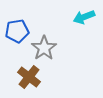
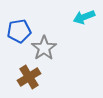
blue pentagon: moved 2 px right
brown cross: rotated 20 degrees clockwise
